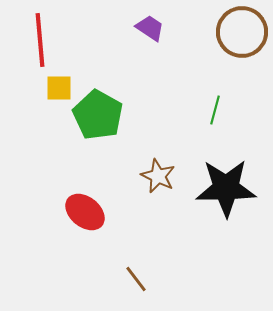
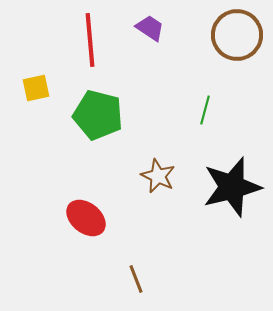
brown circle: moved 5 px left, 3 px down
red line: moved 50 px right
yellow square: moved 23 px left; rotated 12 degrees counterclockwise
green line: moved 10 px left
green pentagon: rotated 15 degrees counterclockwise
black star: moved 6 px right, 1 px up; rotated 14 degrees counterclockwise
red ellipse: moved 1 px right, 6 px down
brown line: rotated 16 degrees clockwise
